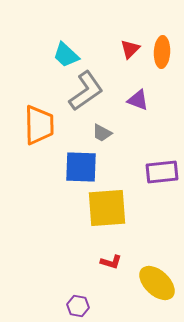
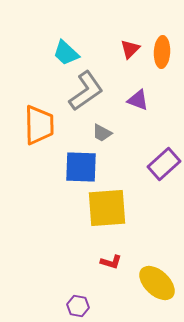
cyan trapezoid: moved 2 px up
purple rectangle: moved 2 px right, 8 px up; rotated 36 degrees counterclockwise
